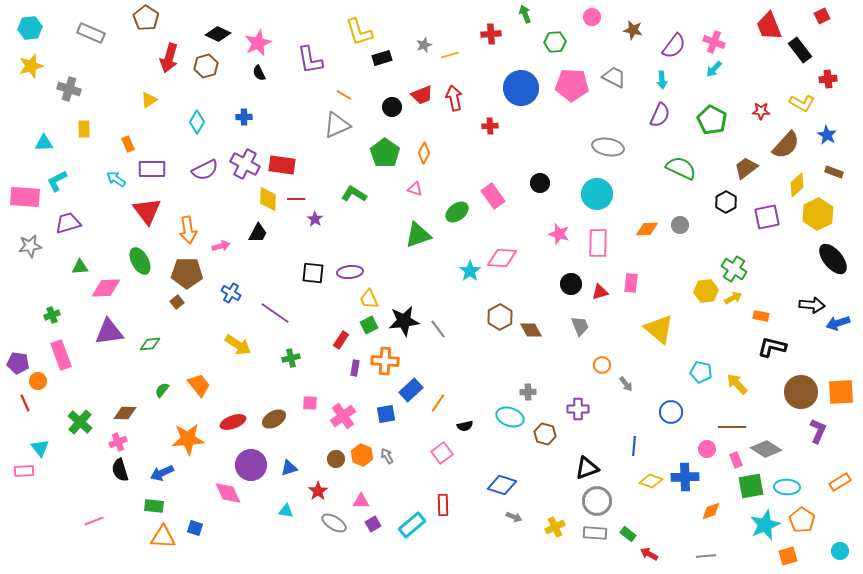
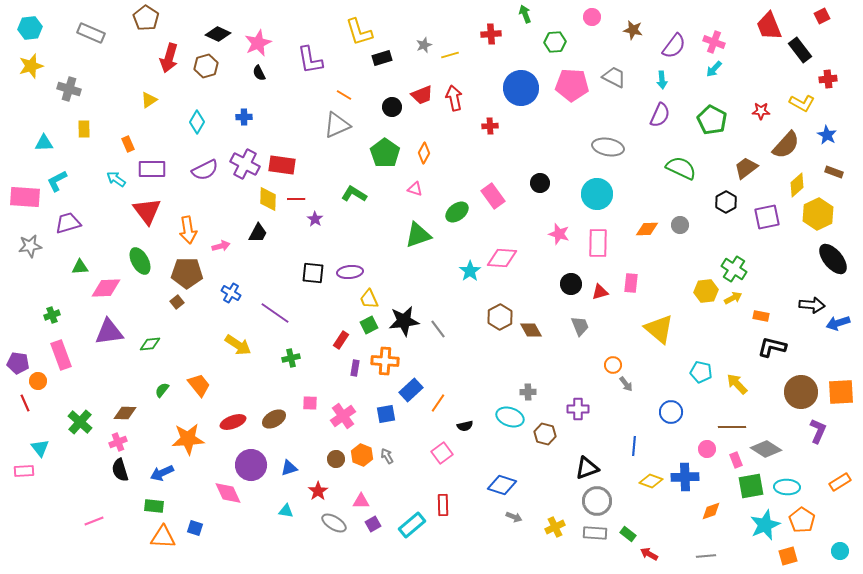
orange circle at (602, 365): moved 11 px right
